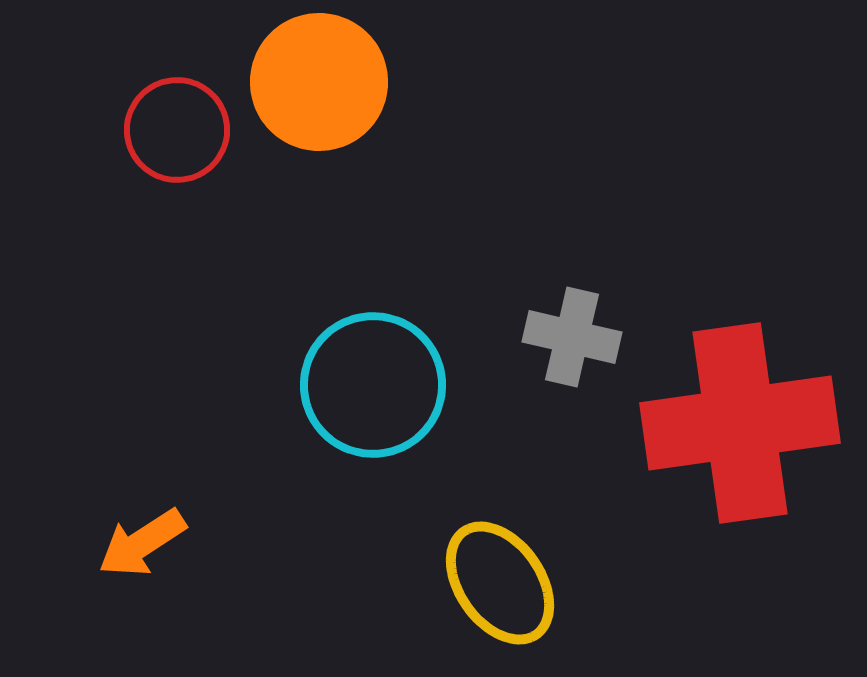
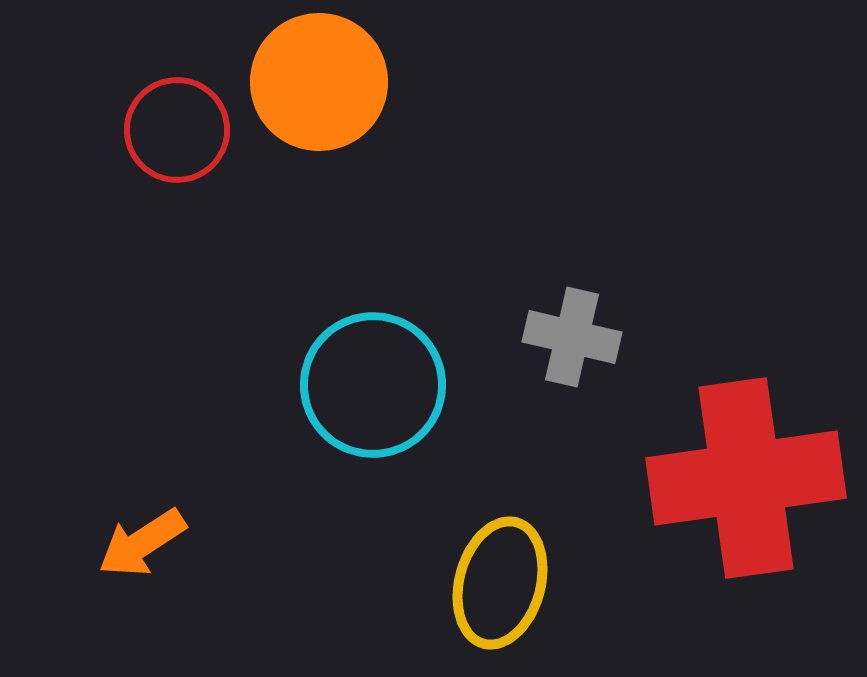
red cross: moved 6 px right, 55 px down
yellow ellipse: rotated 50 degrees clockwise
